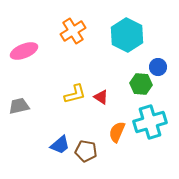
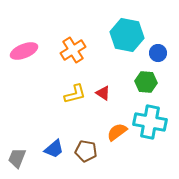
orange cross: moved 19 px down
cyan hexagon: rotated 16 degrees counterclockwise
blue circle: moved 14 px up
green hexagon: moved 5 px right, 2 px up
red triangle: moved 2 px right, 4 px up
gray trapezoid: moved 2 px left, 52 px down; rotated 55 degrees counterclockwise
cyan cross: rotated 28 degrees clockwise
orange semicircle: rotated 30 degrees clockwise
blue trapezoid: moved 6 px left, 4 px down
